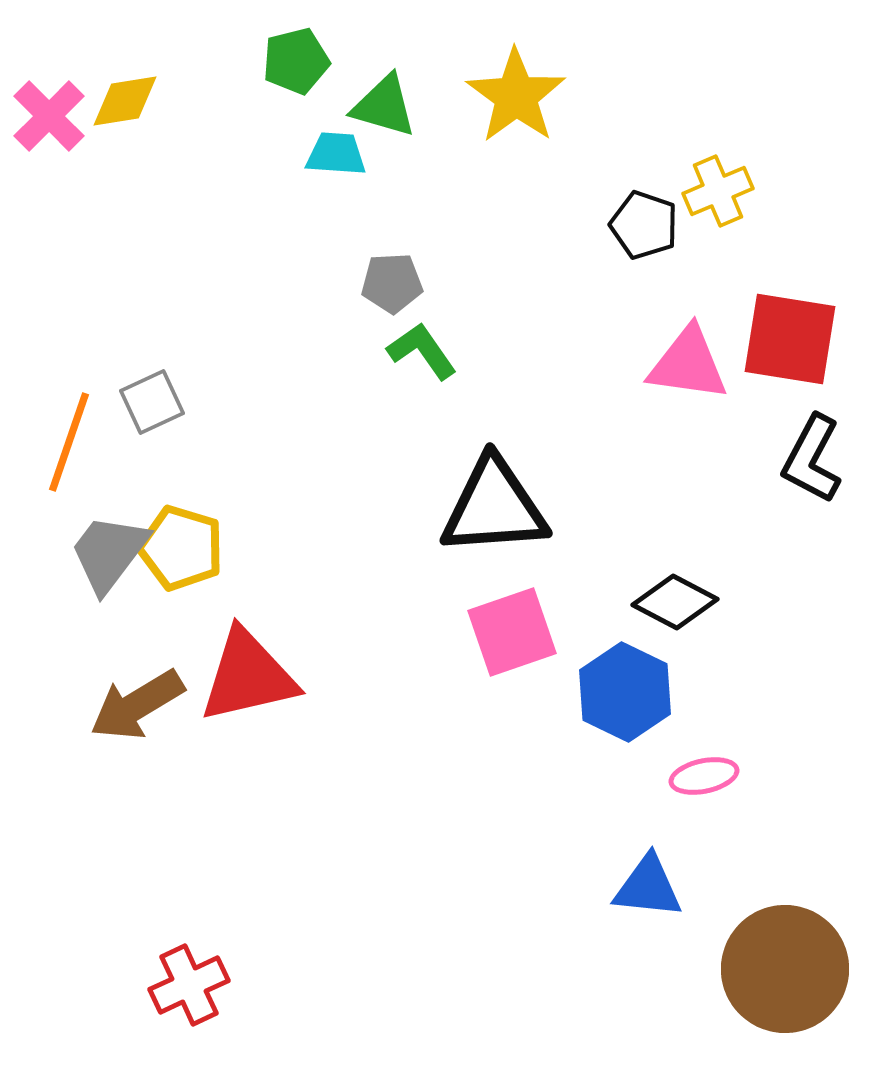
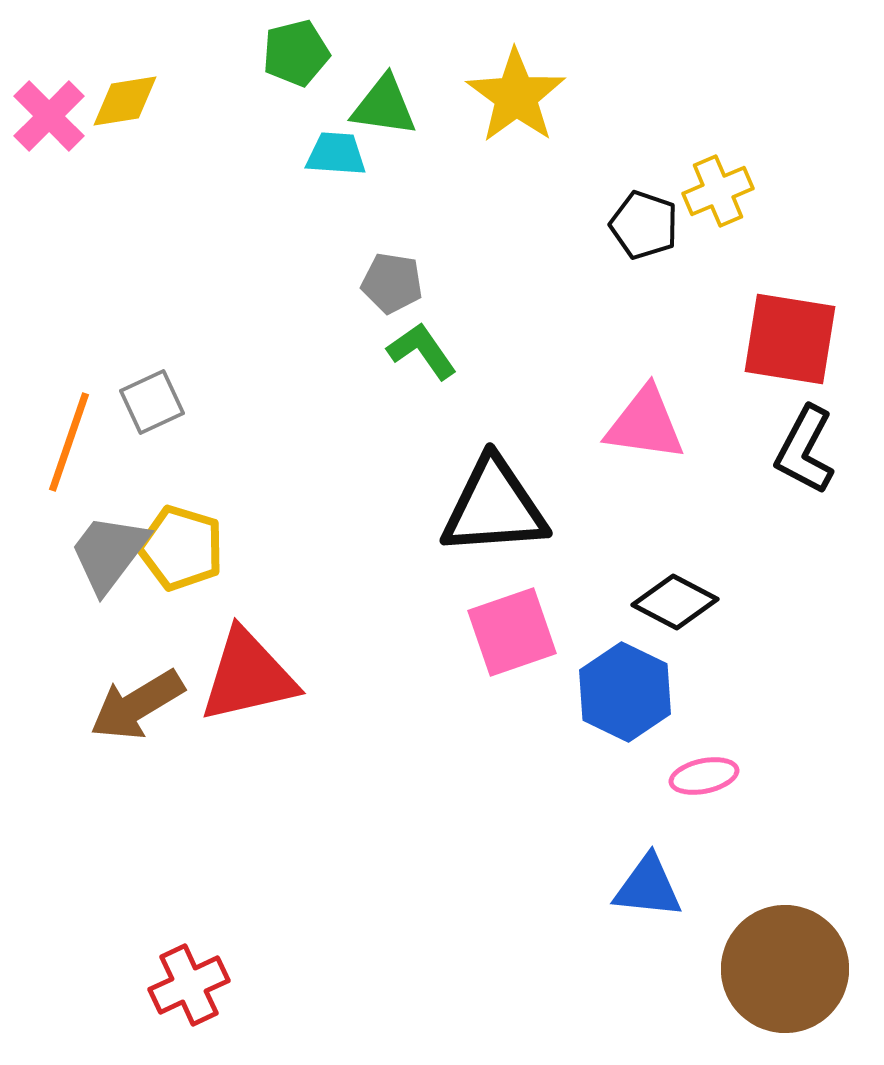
green pentagon: moved 8 px up
green triangle: rotated 8 degrees counterclockwise
gray pentagon: rotated 12 degrees clockwise
pink triangle: moved 43 px left, 60 px down
black L-shape: moved 7 px left, 9 px up
